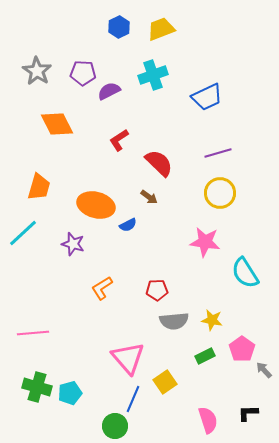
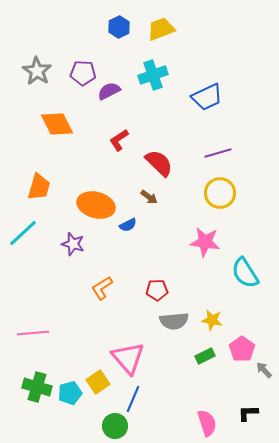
yellow square: moved 67 px left
pink semicircle: moved 1 px left, 3 px down
